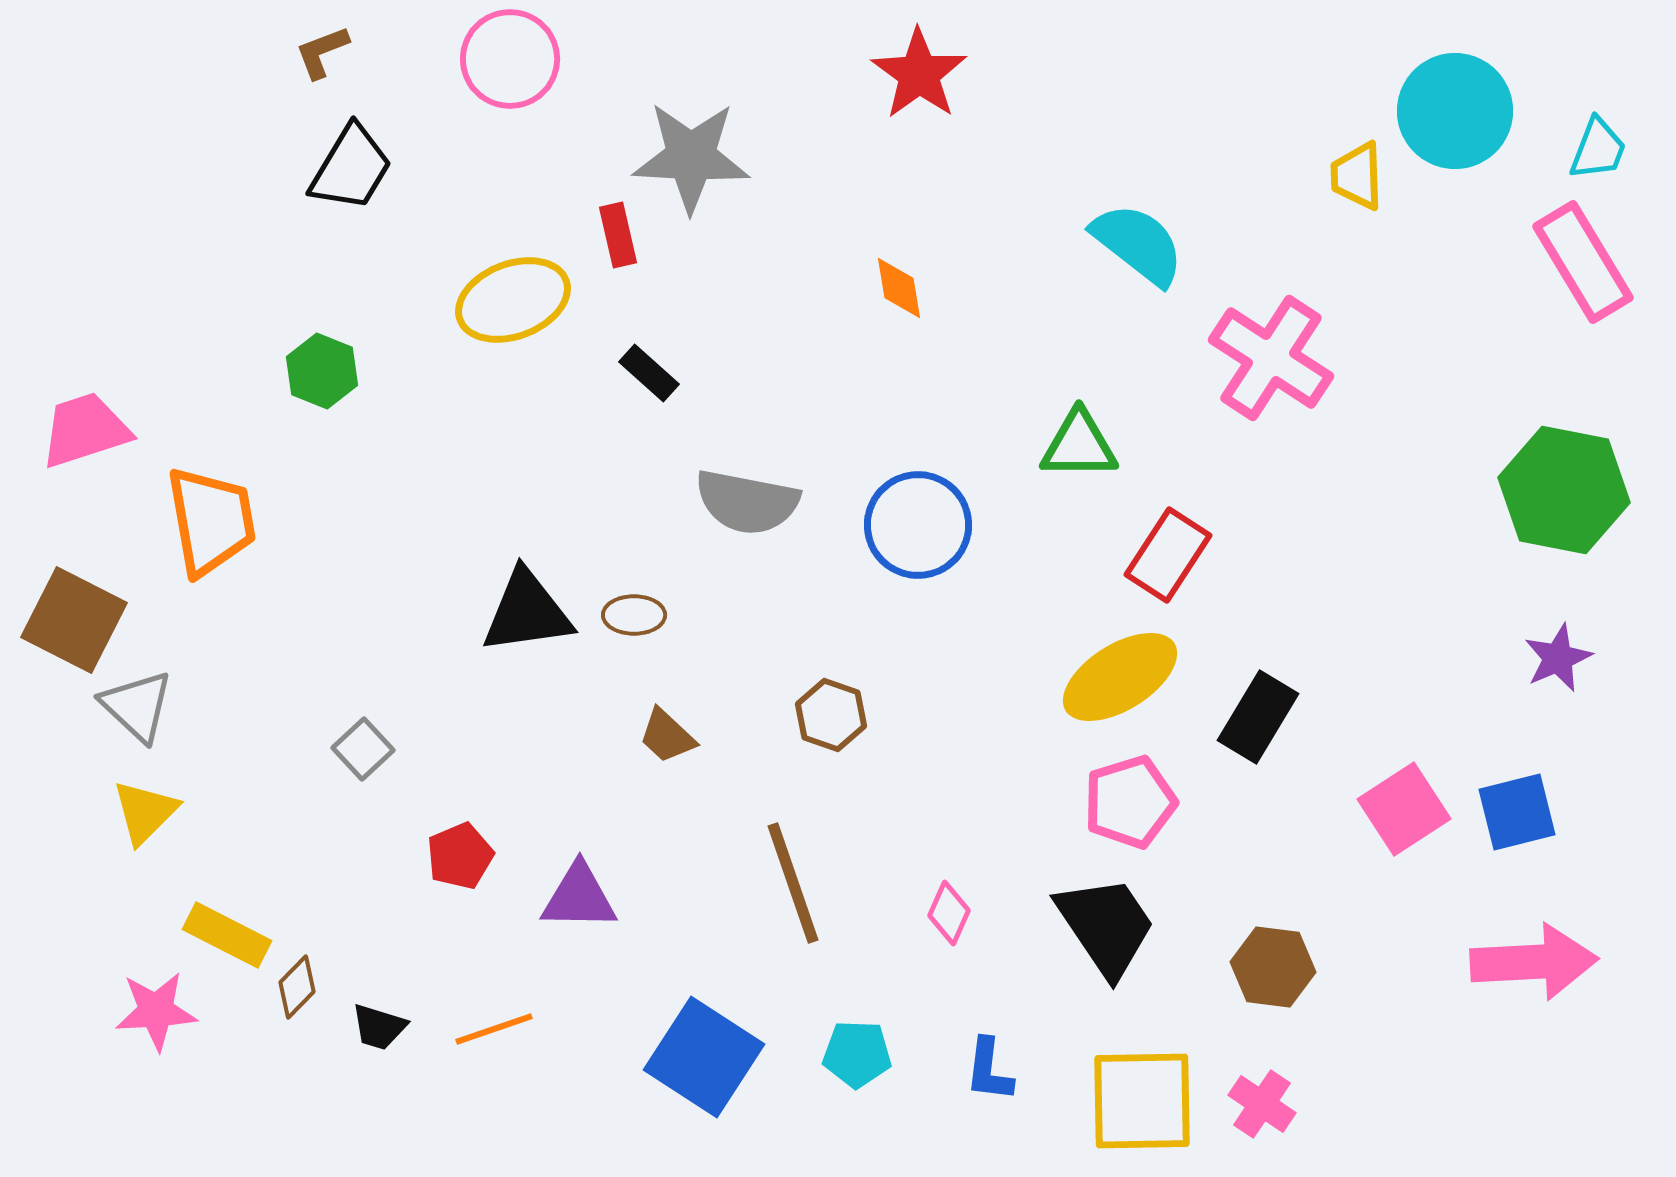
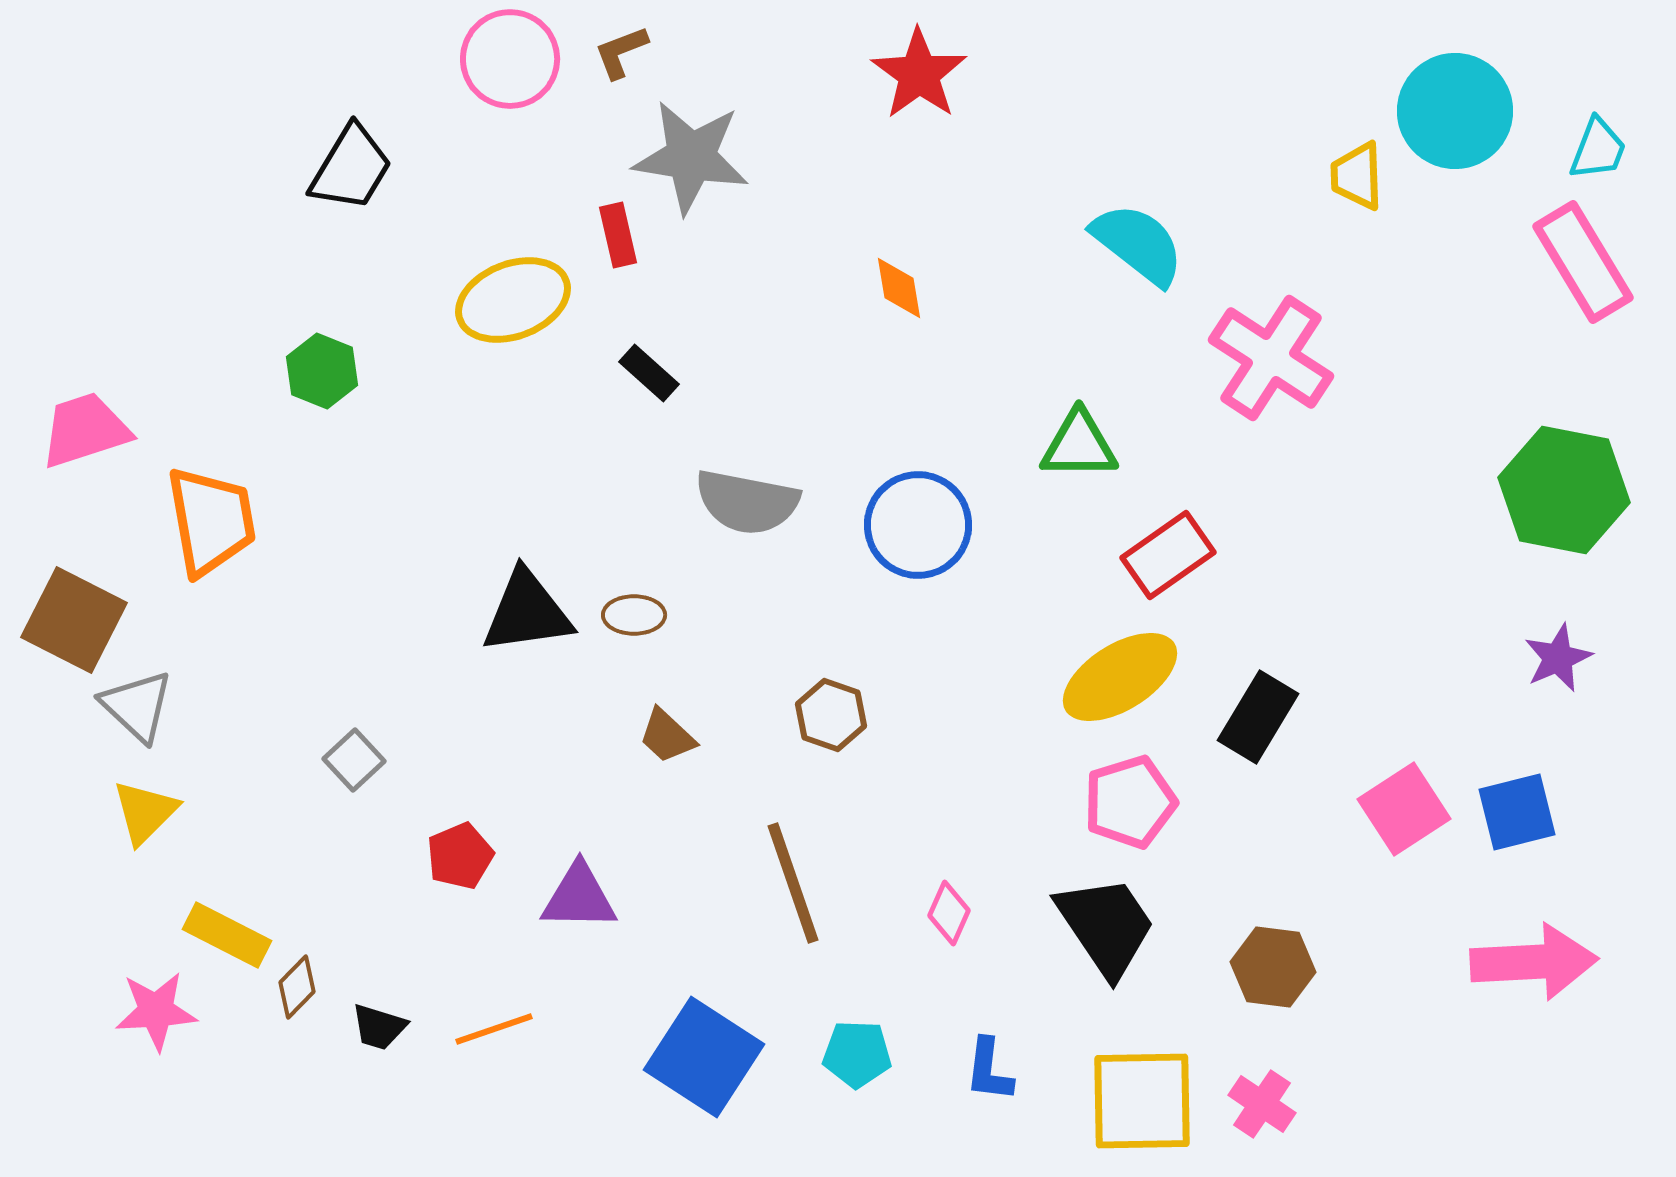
brown L-shape at (322, 52): moved 299 px right
gray star at (691, 157): rotated 6 degrees clockwise
red rectangle at (1168, 555): rotated 22 degrees clockwise
gray square at (363, 749): moved 9 px left, 11 px down
